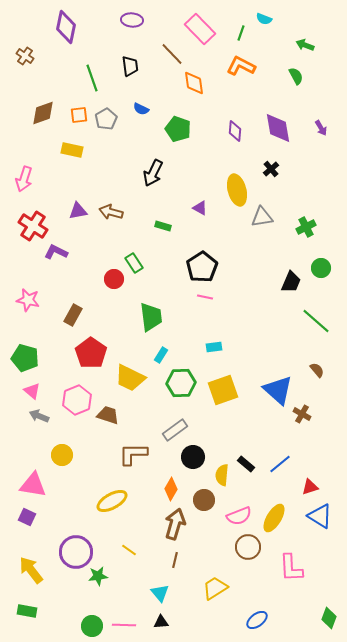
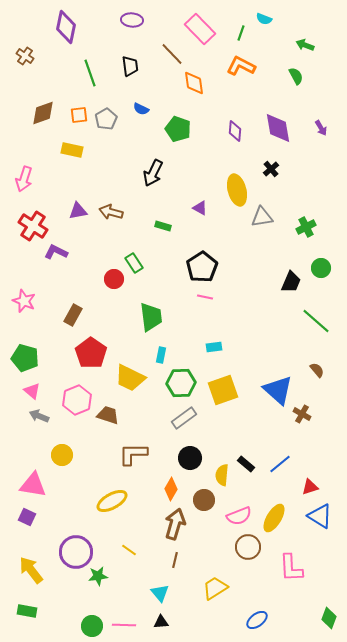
green line at (92, 78): moved 2 px left, 5 px up
pink star at (28, 300): moved 4 px left, 1 px down; rotated 10 degrees clockwise
cyan rectangle at (161, 355): rotated 21 degrees counterclockwise
gray rectangle at (175, 430): moved 9 px right, 12 px up
black circle at (193, 457): moved 3 px left, 1 px down
